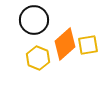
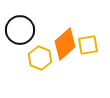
black circle: moved 14 px left, 10 px down
yellow hexagon: moved 2 px right
